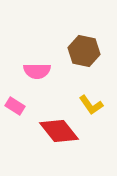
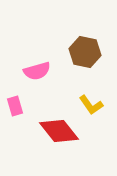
brown hexagon: moved 1 px right, 1 px down
pink semicircle: rotated 16 degrees counterclockwise
pink rectangle: rotated 42 degrees clockwise
